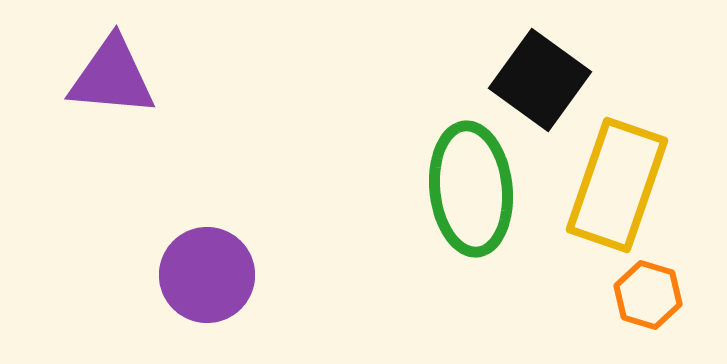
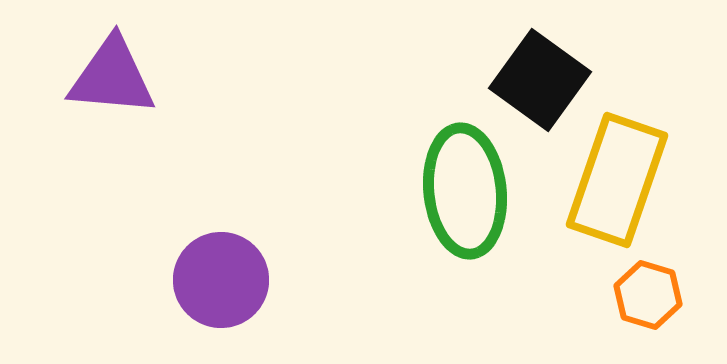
yellow rectangle: moved 5 px up
green ellipse: moved 6 px left, 2 px down
purple circle: moved 14 px right, 5 px down
